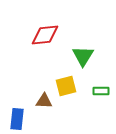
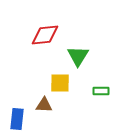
green triangle: moved 5 px left
yellow square: moved 6 px left, 3 px up; rotated 15 degrees clockwise
brown triangle: moved 4 px down
